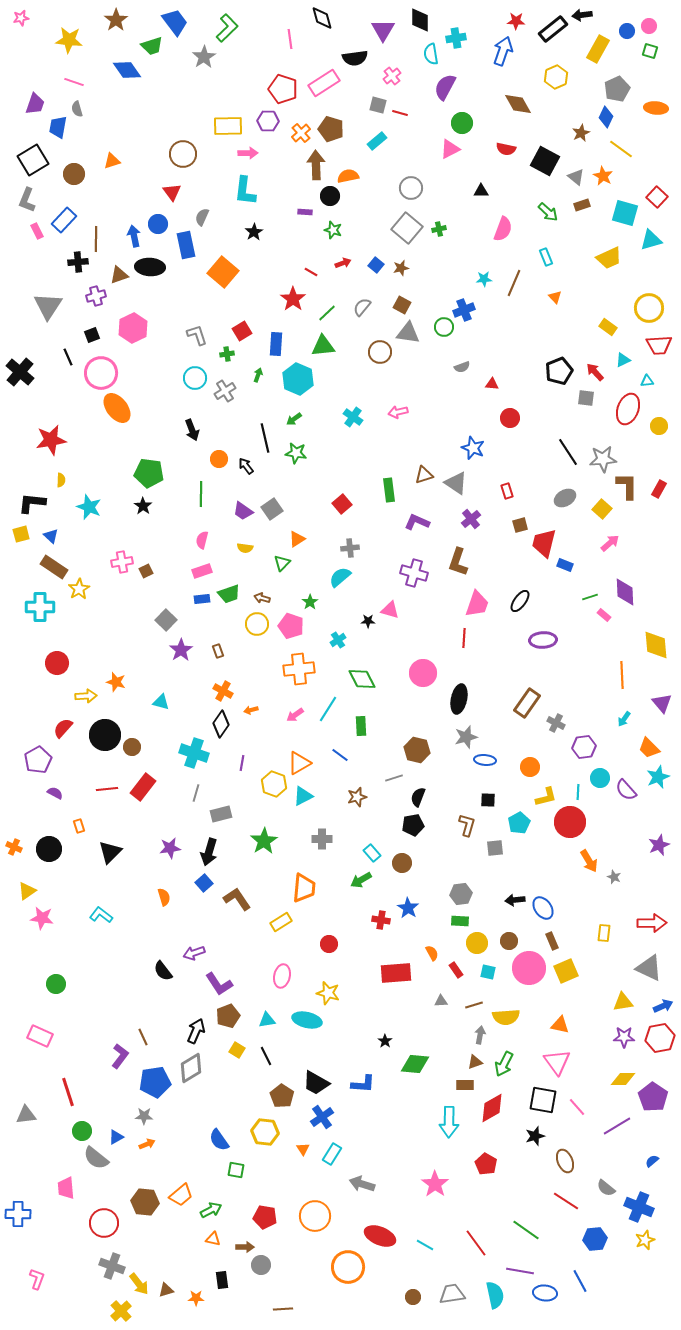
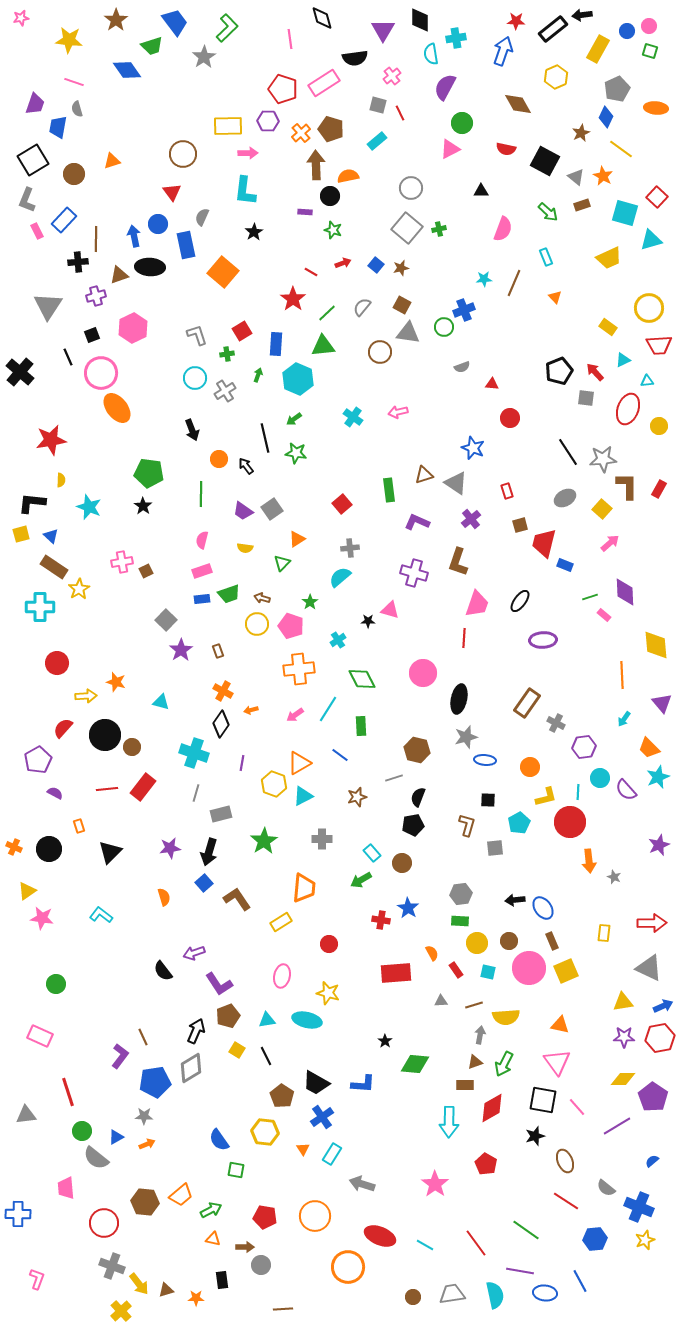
red line at (400, 113): rotated 49 degrees clockwise
orange arrow at (589, 861): rotated 25 degrees clockwise
